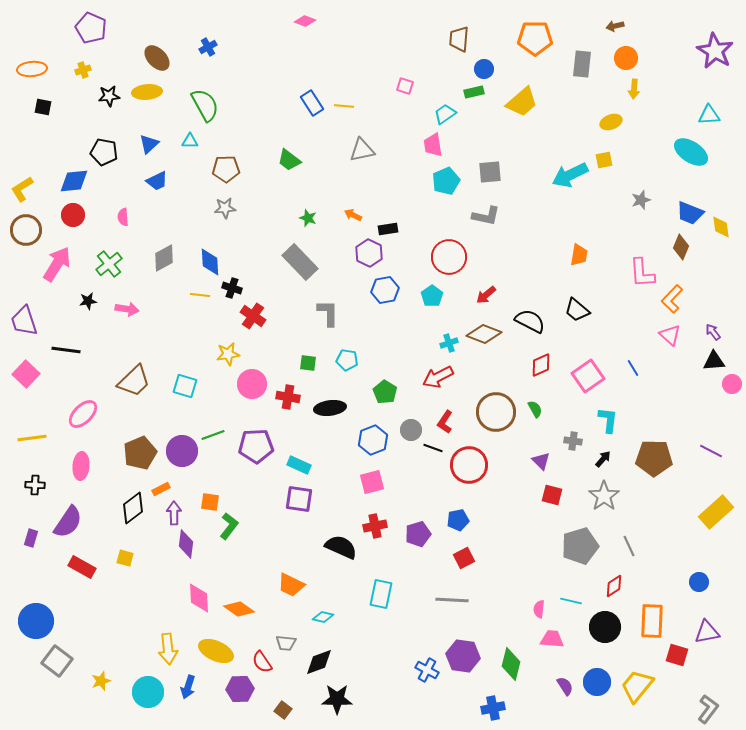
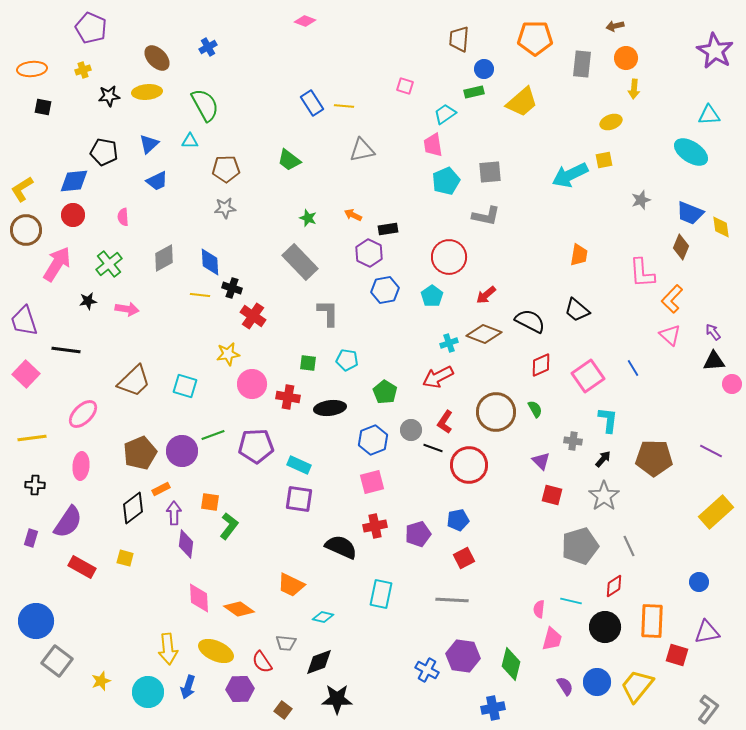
pink trapezoid at (552, 639): rotated 100 degrees clockwise
